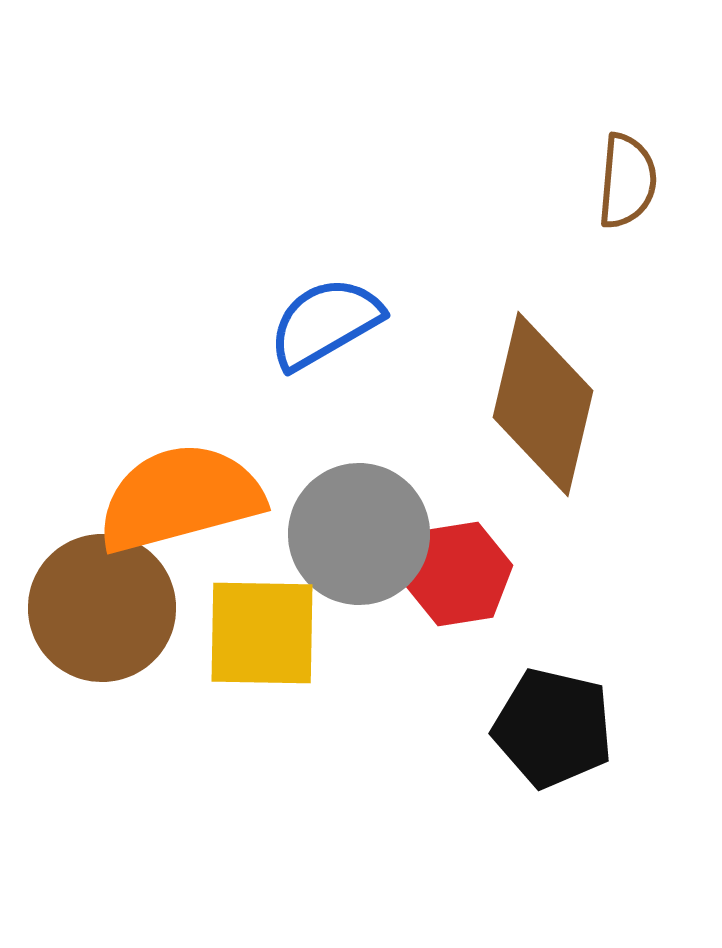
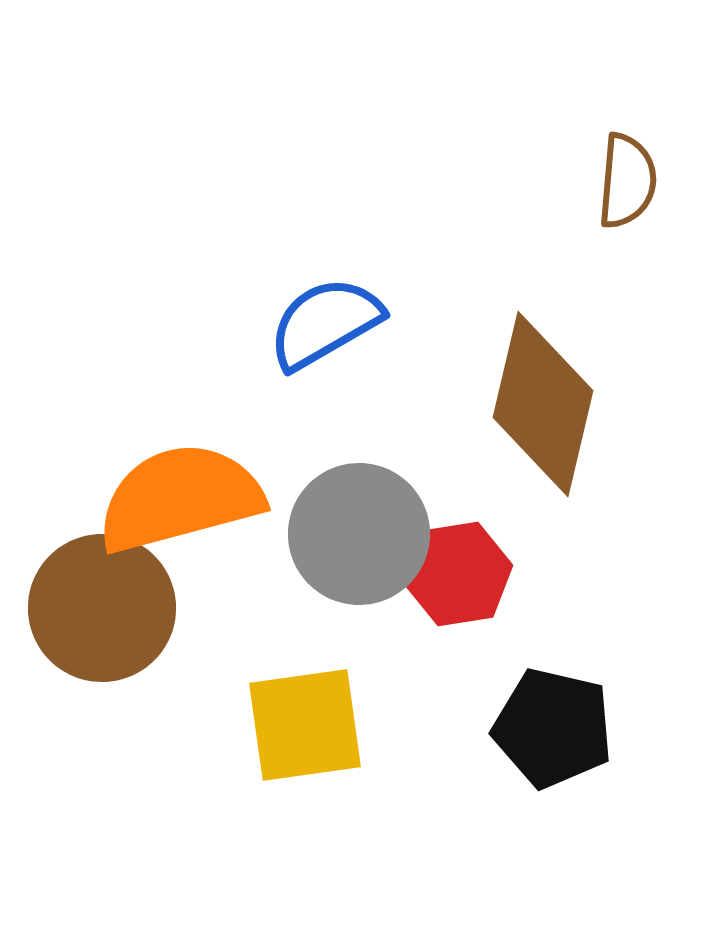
yellow square: moved 43 px right, 92 px down; rotated 9 degrees counterclockwise
